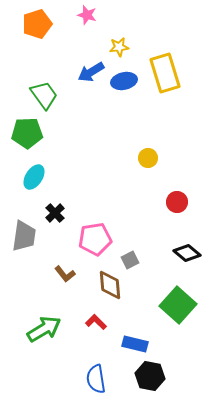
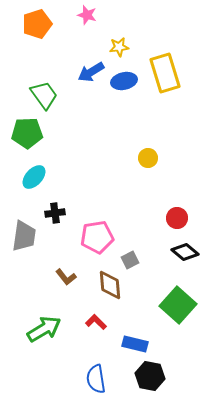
cyan ellipse: rotated 10 degrees clockwise
red circle: moved 16 px down
black cross: rotated 36 degrees clockwise
pink pentagon: moved 2 px right, 2 px up
black diamond: moved 2 px left, 1 px up
brown L-shape: moved 1 px right, 3 px down
